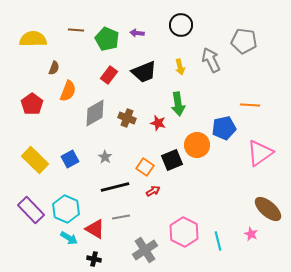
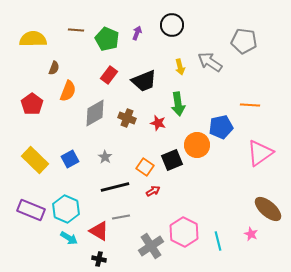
black circle: moved 9 px left
purple arrow: rotated 104 degrees clockwise
gray arrow: moved 1 px left, 2 px down; rotated 30 degrees counterclockwise
black trapezoid: moved 9 px down
blue pentagon: moved 3 px left, 1 px up
purple rectangle: rotated 24 degrees counterclockwise
red triangle: moved 4 px right, 2 px down
gray cross: moved 6 px right, 4 px up
black cross: moved 5 px right
